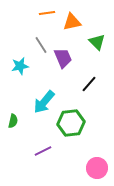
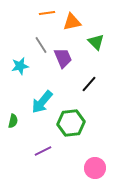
green triangle: moved 1 px left
cyan arrow: moved 2 px left
pink circle: moved 2 px left
